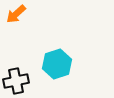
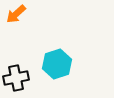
black cross: moved 3 px up
